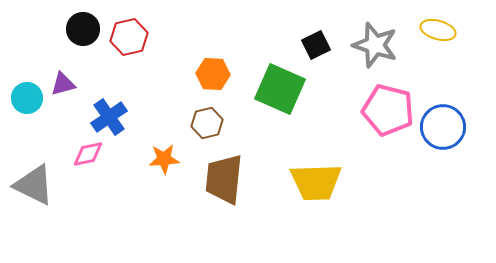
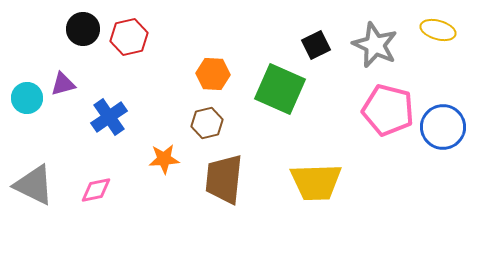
gray star: rotated 6 degrees clockwise
pink diamond: moved 8 px right, 36 px down
